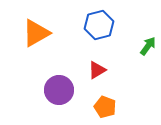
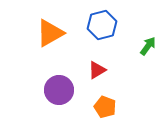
blue hexagon: moved 3 px right
orange triangle: moved 14 px right
